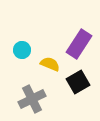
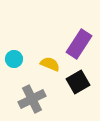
cyan circle: moved 8 px left, 9 px down
